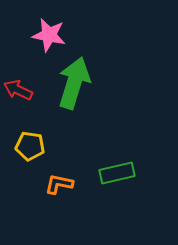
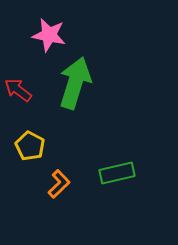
green arrow: moved 1 px right
red arrow: rotated 12 degrees clockwise
yellow pentagon: rotated 20 degrees clockwise
orange L-shape: rotated 124 degrees clockwise
